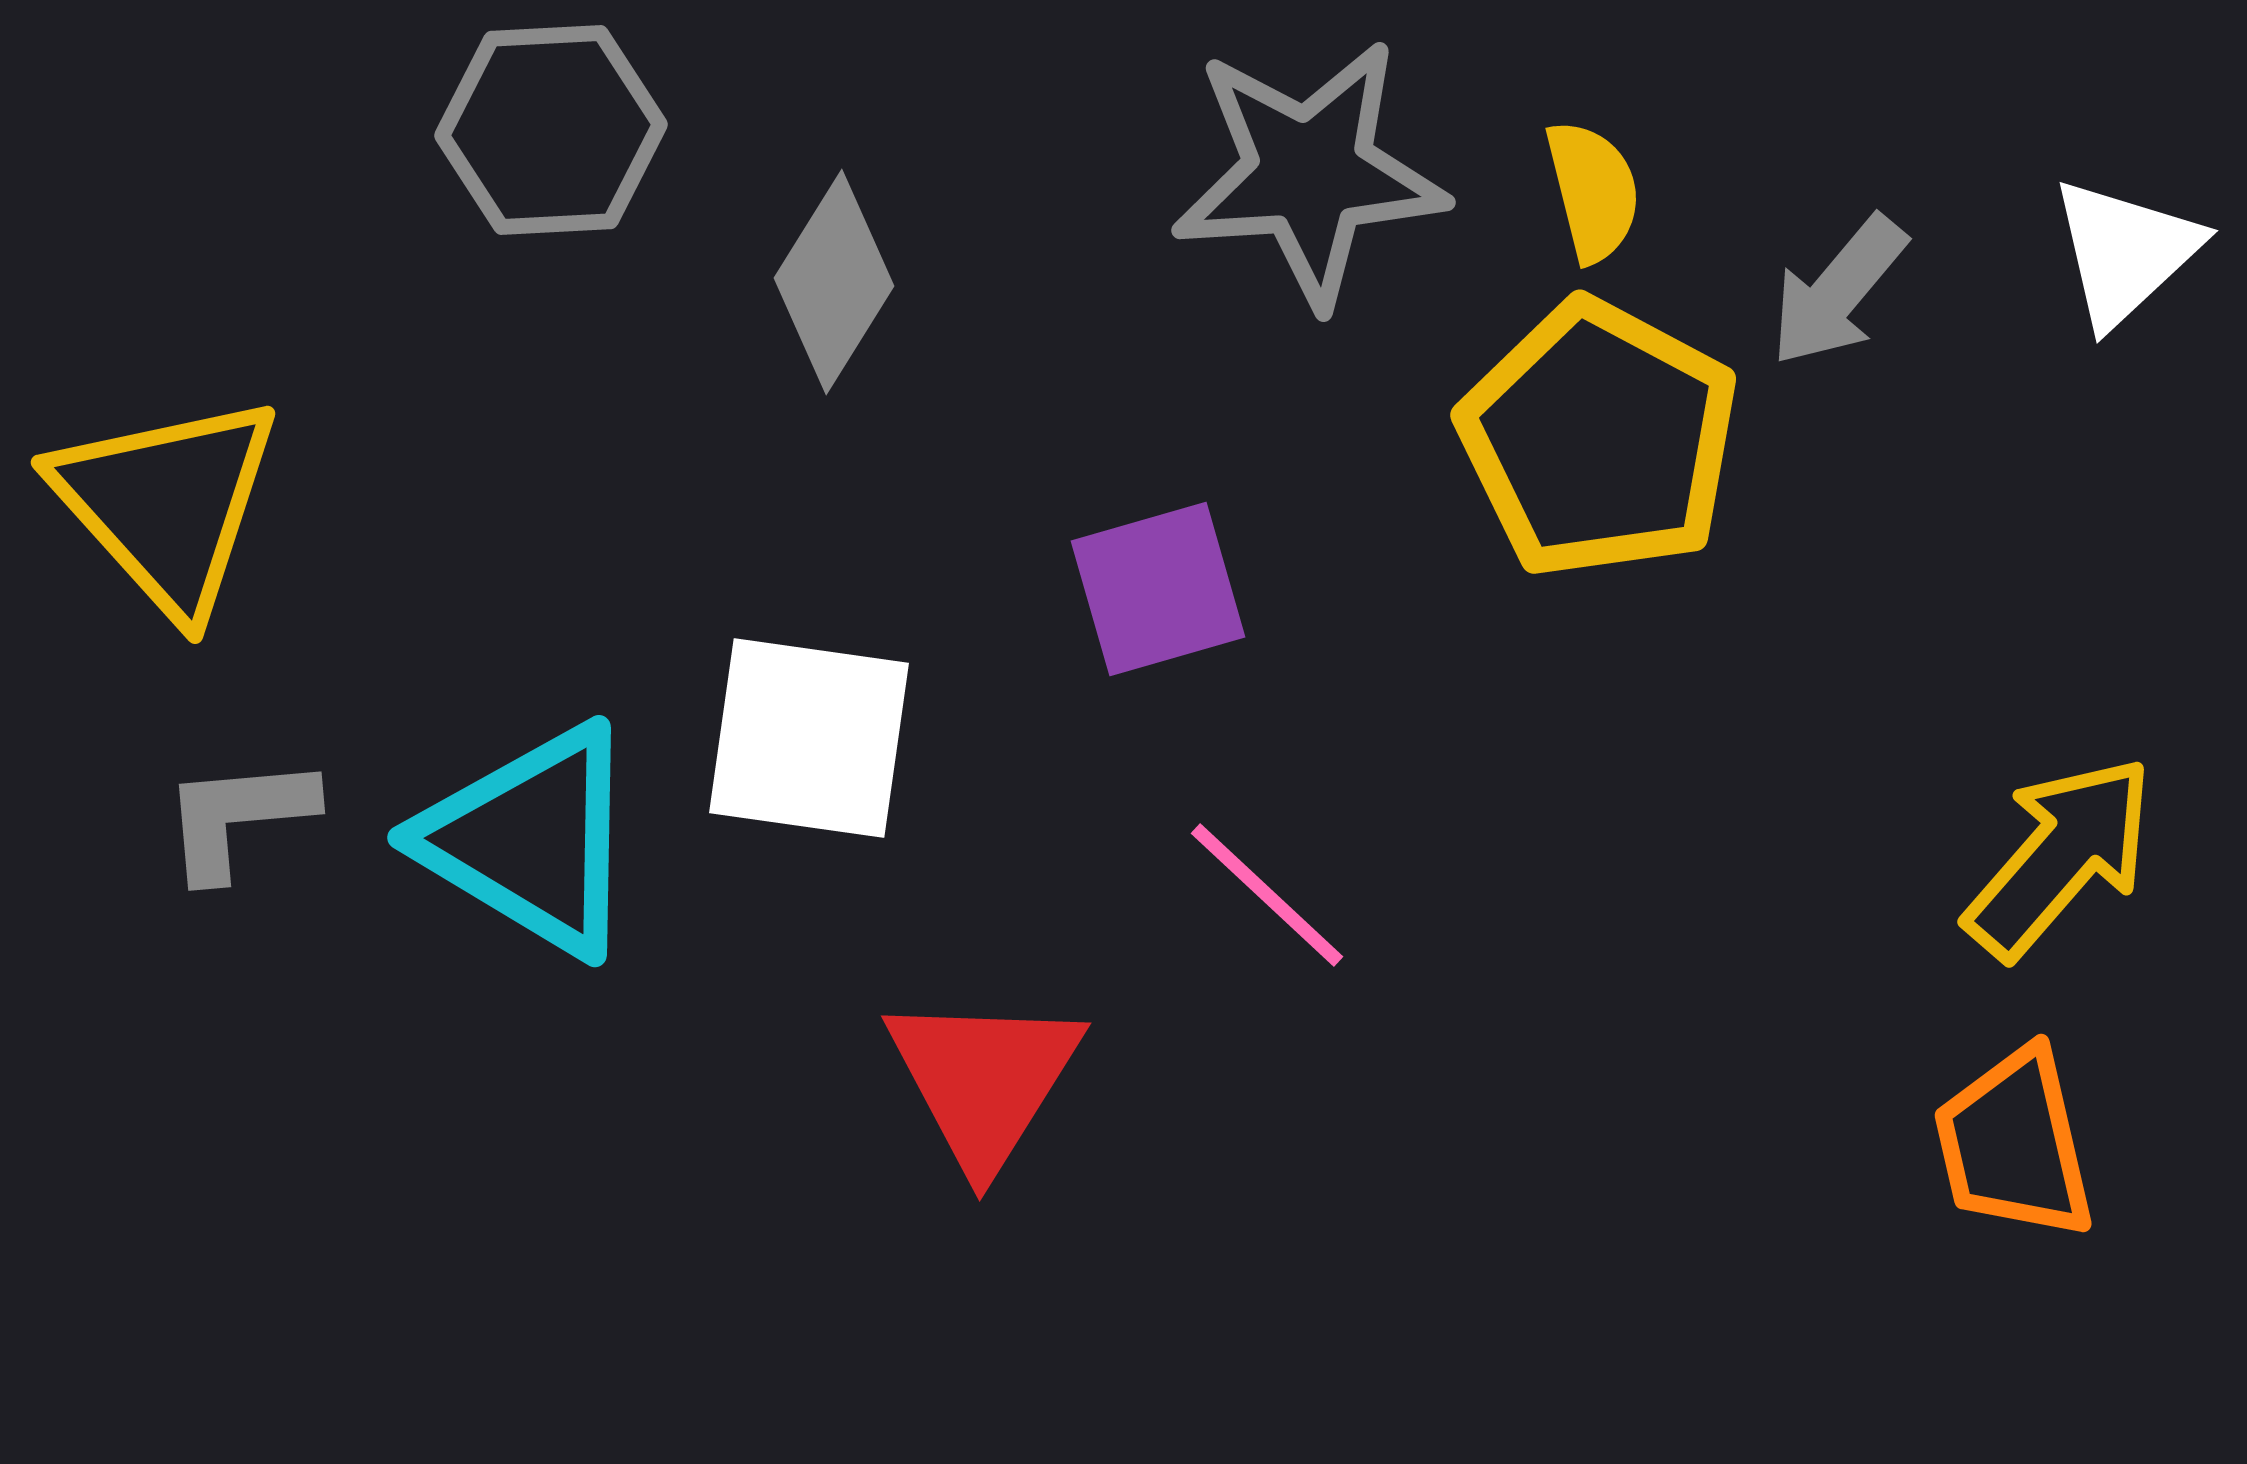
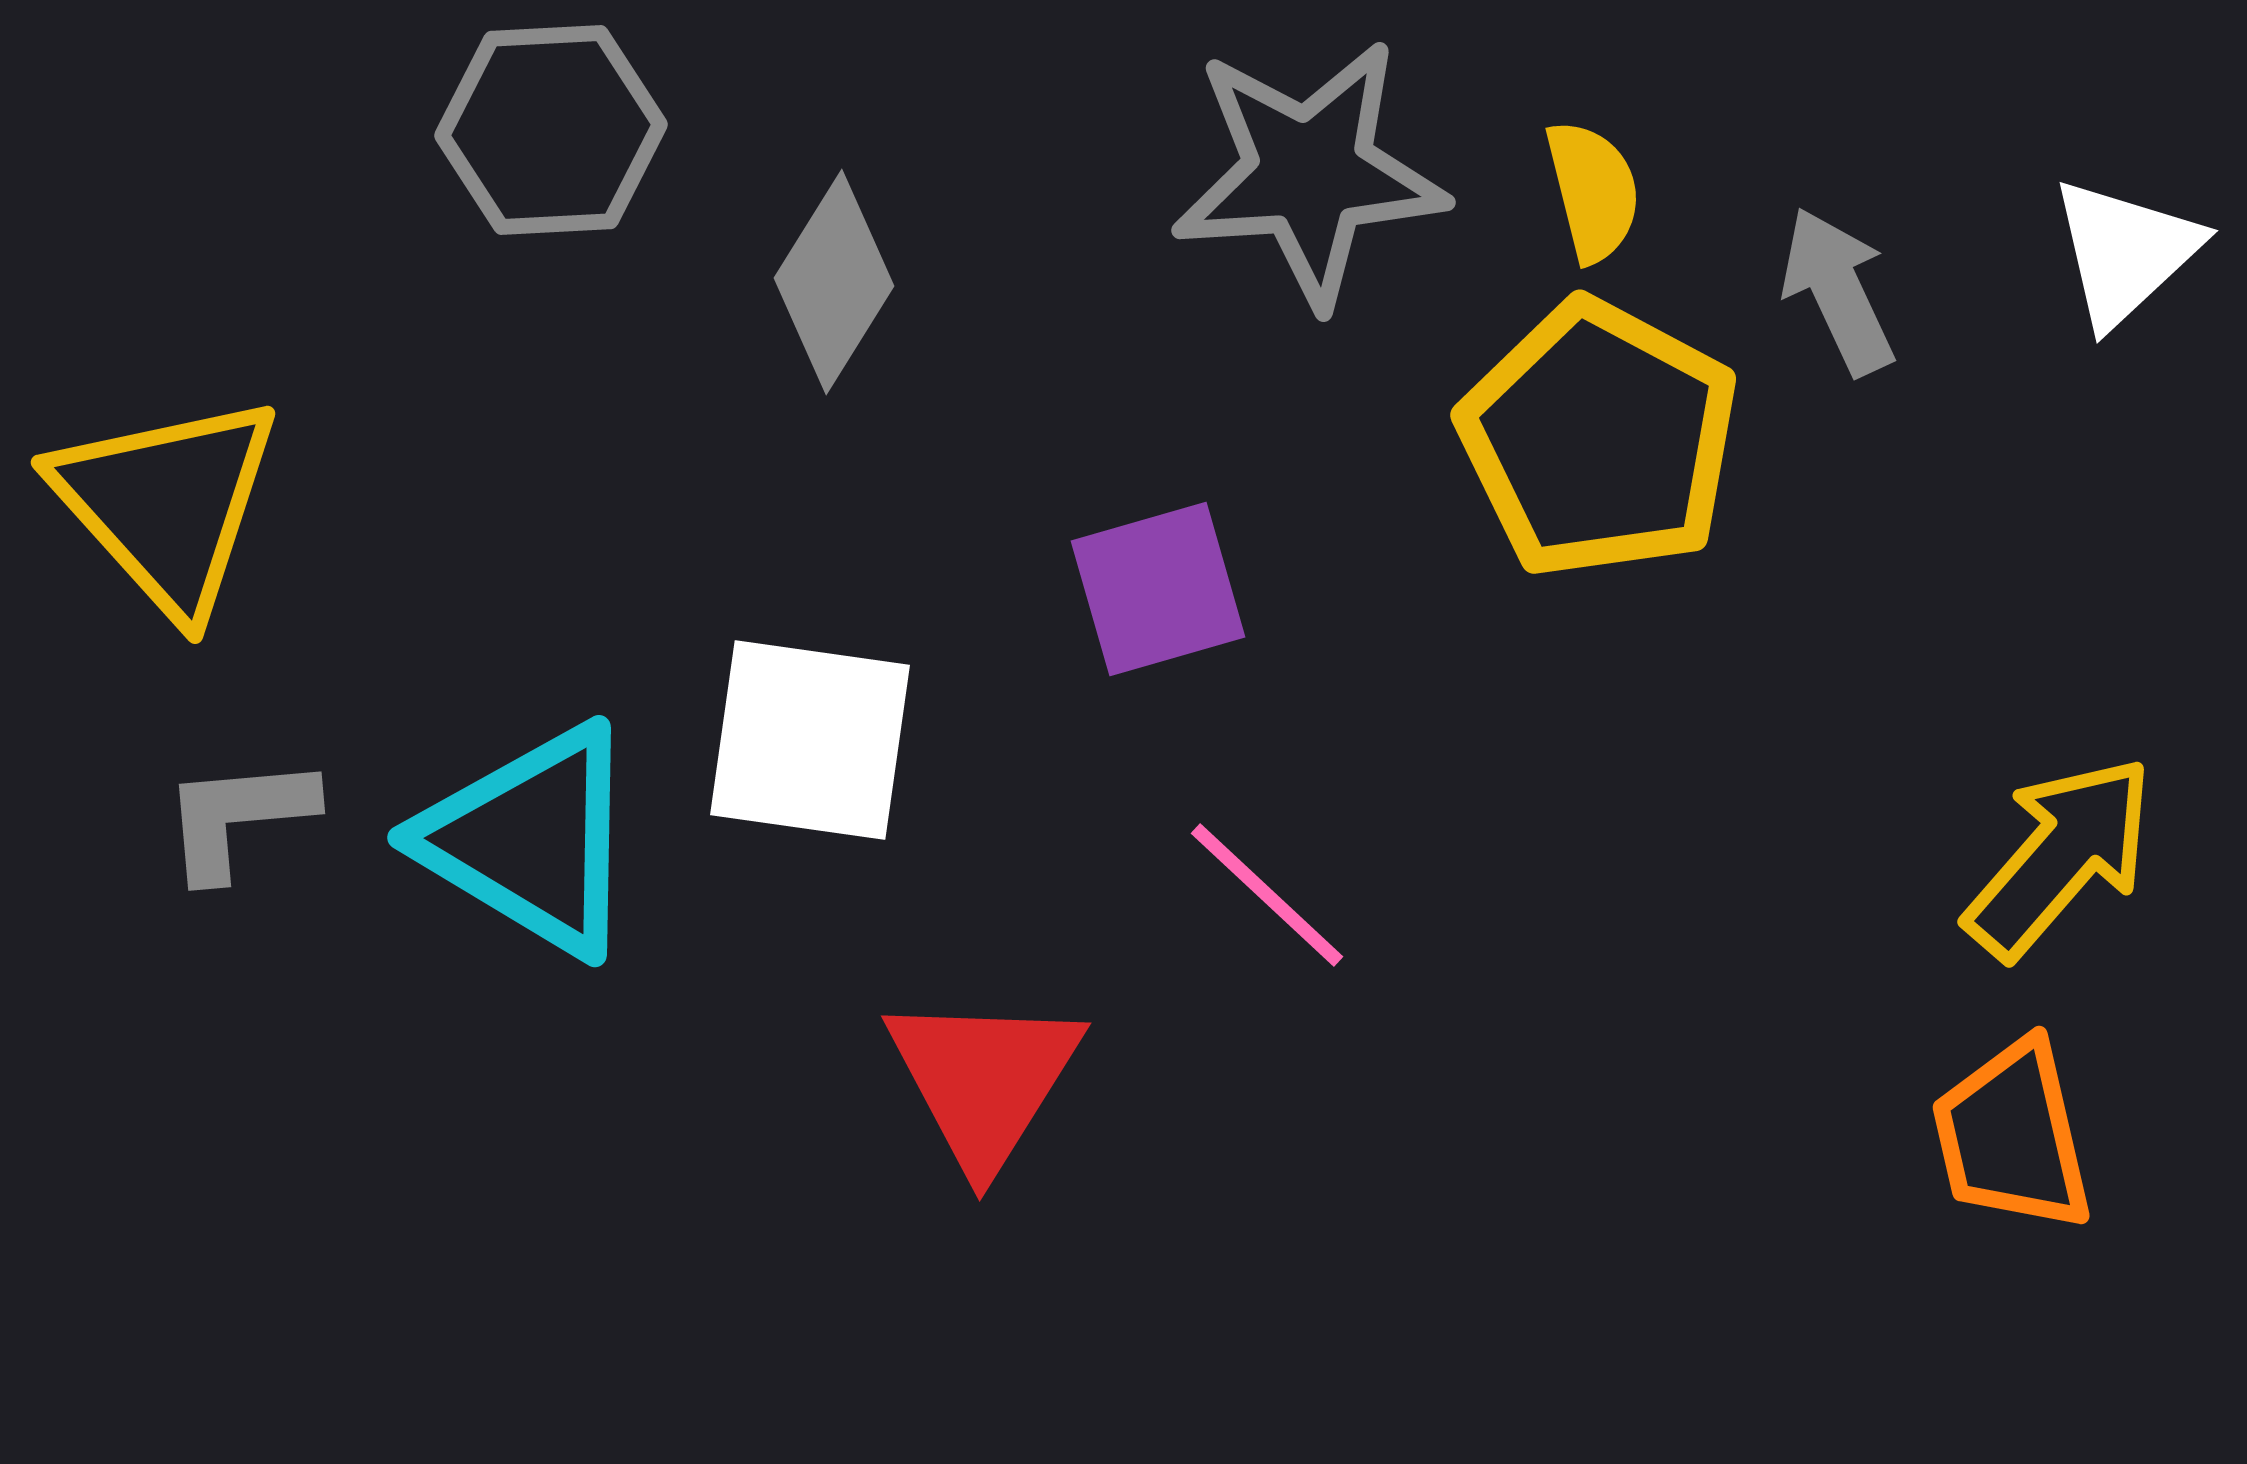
gray arrow: rotated 115 degrees clockwise
white square: moved 1 px right, 2 px down
orange trapezoid: moved 2 px left, 8 px up
